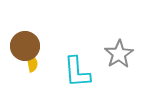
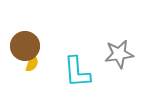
gray star: rotated 24 degrees clockwise
yellow semicircle: rotated 30 degrees clockwise
